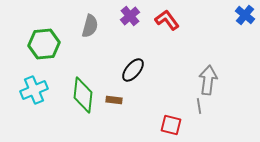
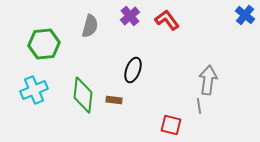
black ellipse: rotated 20 degrees counterclockwise
